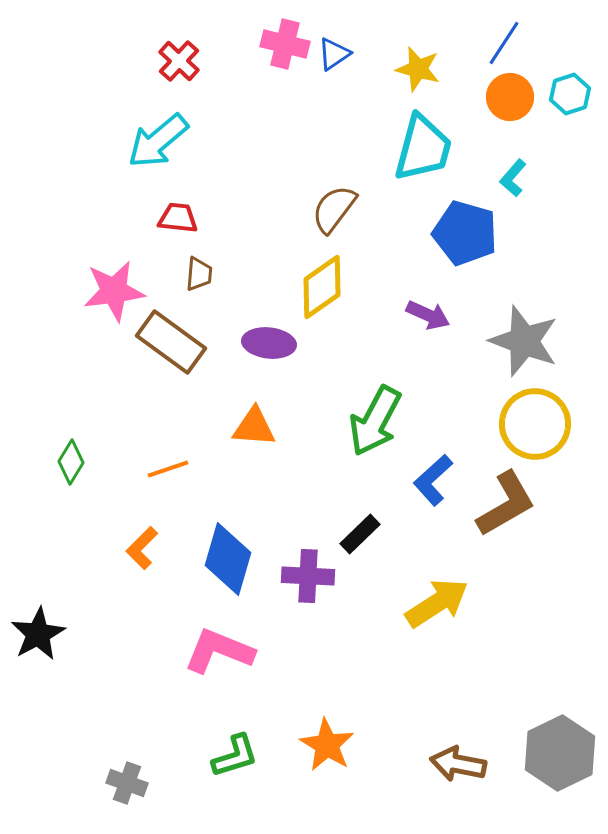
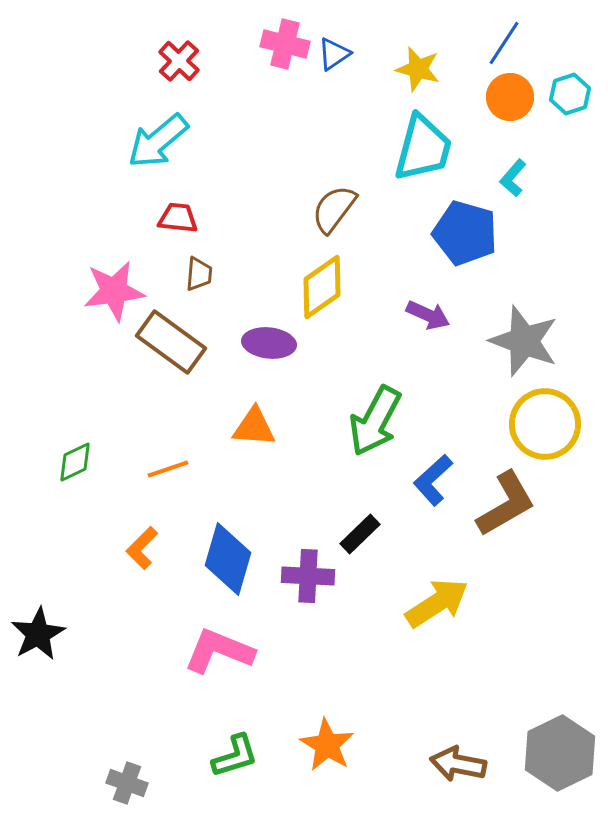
yellow circle: moved 10 px right
green diamond: moved 4 px right; rotated 33 degrees clockwise
